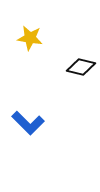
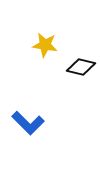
yellow star: moved 15 px right, 7 px down
